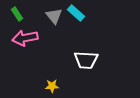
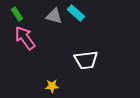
gray triangle: rotated 36 degrees counterclockwise
pink arrow: rotated 65 degrees clockwise
white trapezoid: rotated 10 degrees counterclockwise
